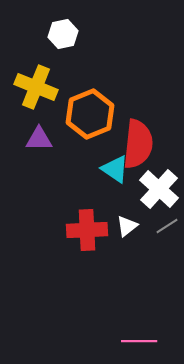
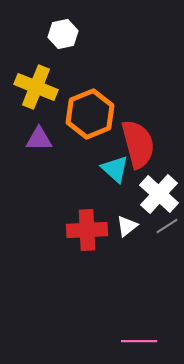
red semicircle: rotated 21 degrees counterclockwise
cyan triangle: rotated 8 degrees clockwise
white cross: moved 5 px down
